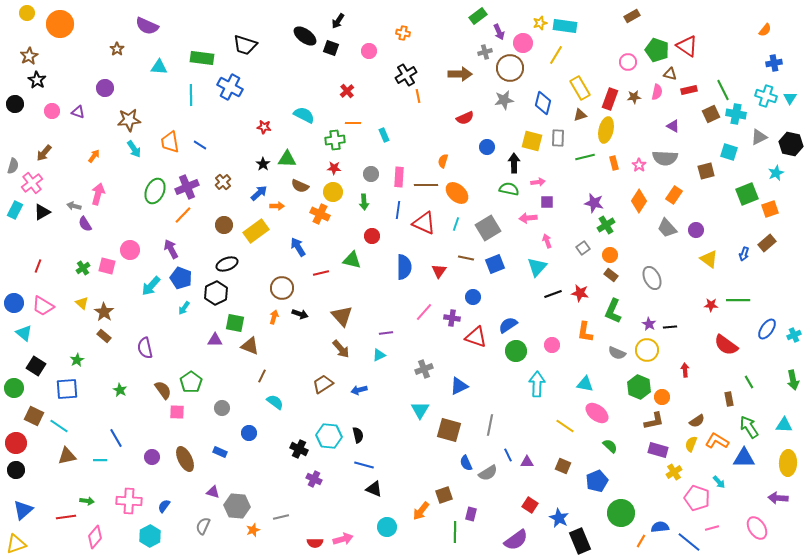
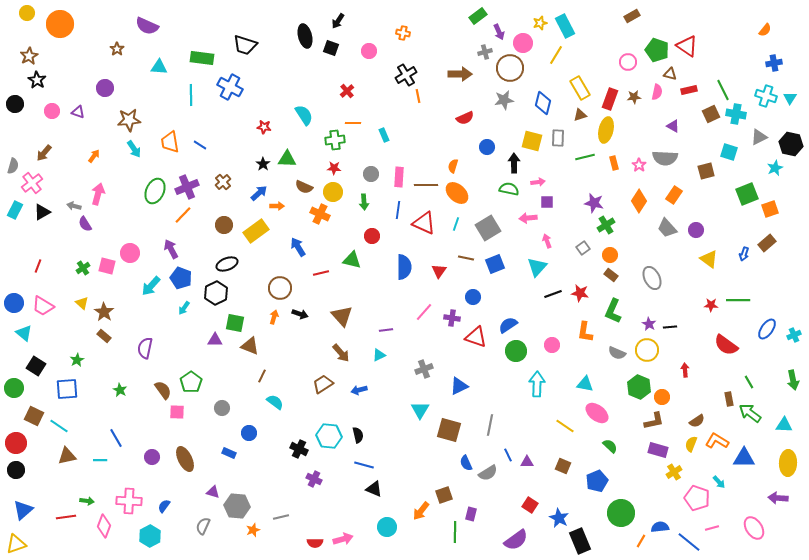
cyan rectangle at (565, 26): rotated 55 degrees clockwise
black ellipse at (305, 36): rotated 40 degrees clockwise
cyan semicircle at (304, 115): rotated 30 degrees clockwise
orange semicircle at (443, 161): moved 10 px right, 5 px down
cyan star at (776, 173): moved 1 px left, 5 px up
brown semicircle at (300, 186): moved 4 px right, 1 px down
pink circle at (130, 250): moved 3 px down
brown circle at (282, 288): moved 2 px left
purple line at (386, 333): moved 3 px up
purple semicircle at (145, 348): rotated 25 degrees clockwise
brown arrow at (341, 349): moved 4 px down
green arrow at (749, 427): moved 1 px right, 14 px up; rotated 20 degrees counterclockwise
blue rectangle at (220, 452): moved 9 px right, 1 px down
pink ellipse at (757, 528): moved 3 px left
pink diamond at (95, 537): moved 9 px right, 11 px up; rotated 20 degrees counterclockwise
